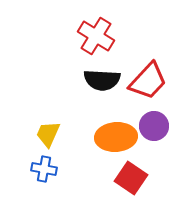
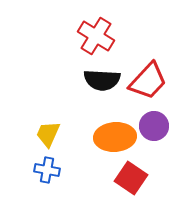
orange ellipse: moved 1 px left
blue cross: moved 3 px right, 1 px down
